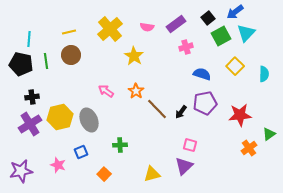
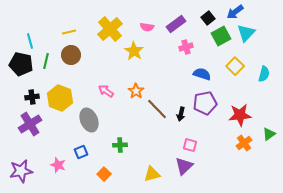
cyan line: moved 1 px right, 2 px down; rotated 21 degrees counterclockwise
yellow star: moved 5 px up
green line: rotated 21 degrees clockwise
cyan semicircle: rotated 14 degrees clockwise
black arrow: moved 2 px down; rotated 24 degrees counterclockwise
yellow hexagon: moved 19 px up; rotated 25 degrees counterclockwise
orange cross: moved 5 px left, 5 px up
